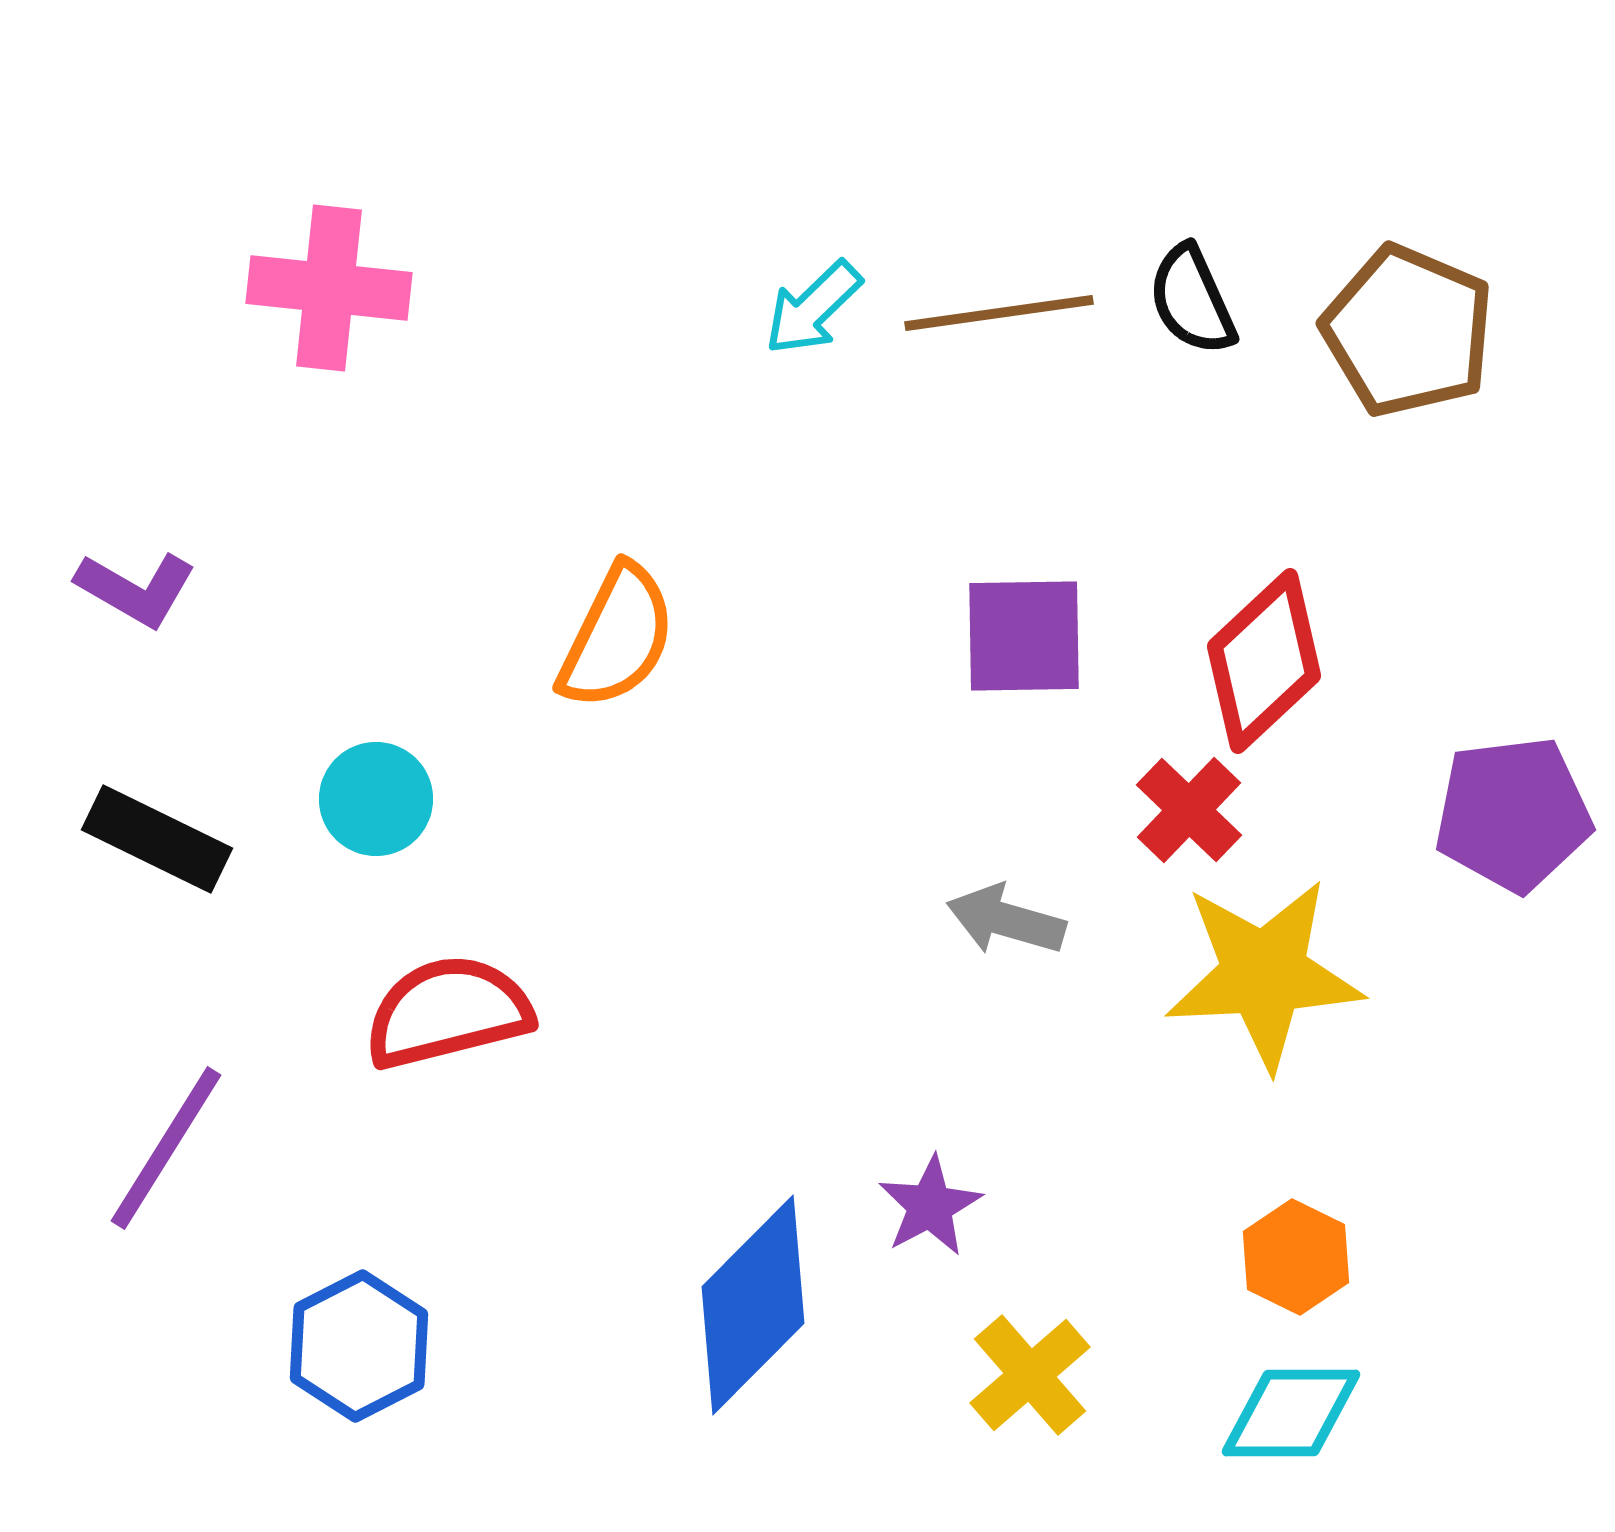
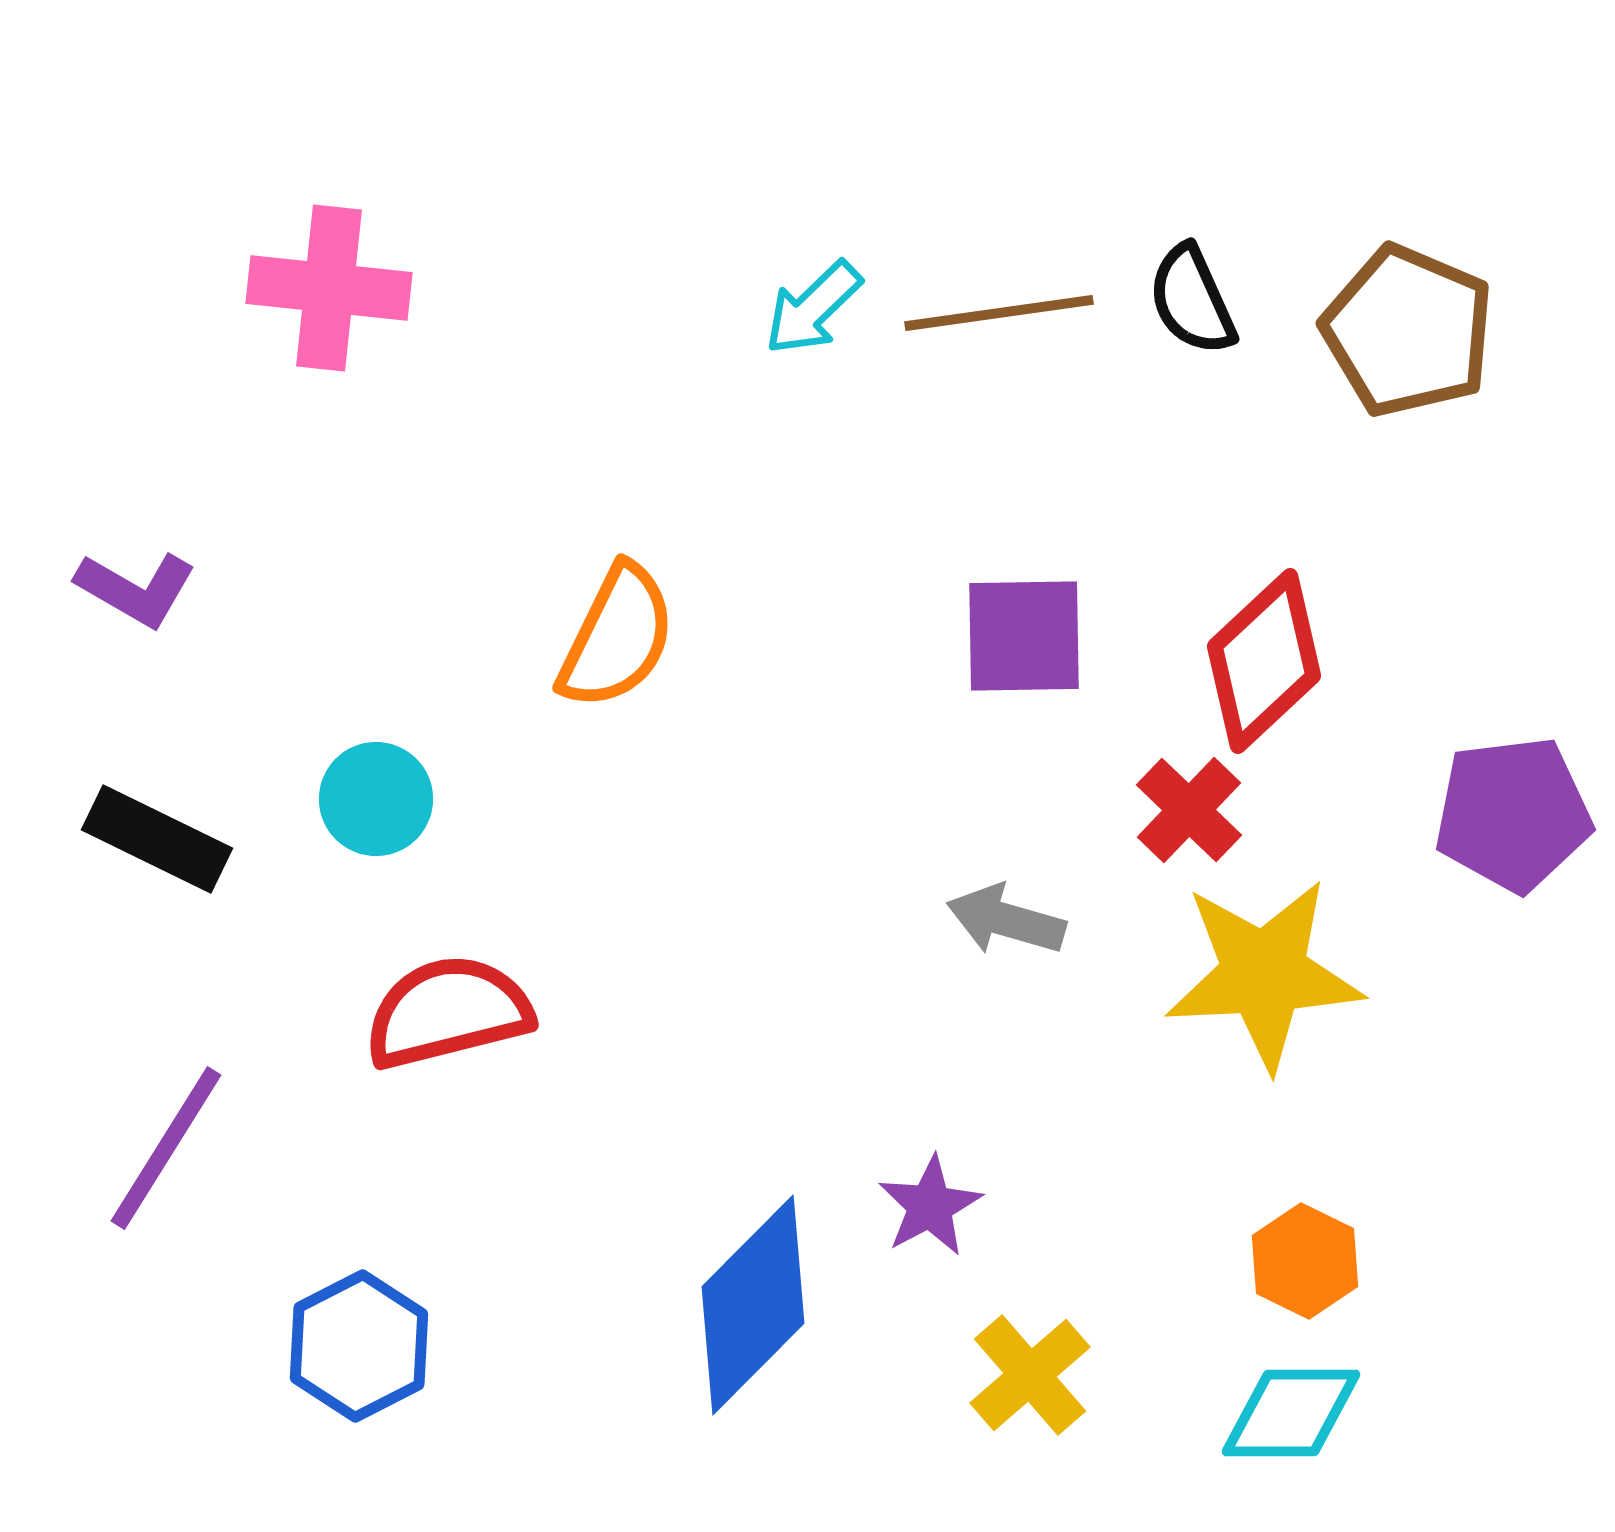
orange hexagon: moved 9 px right, 4 px down
